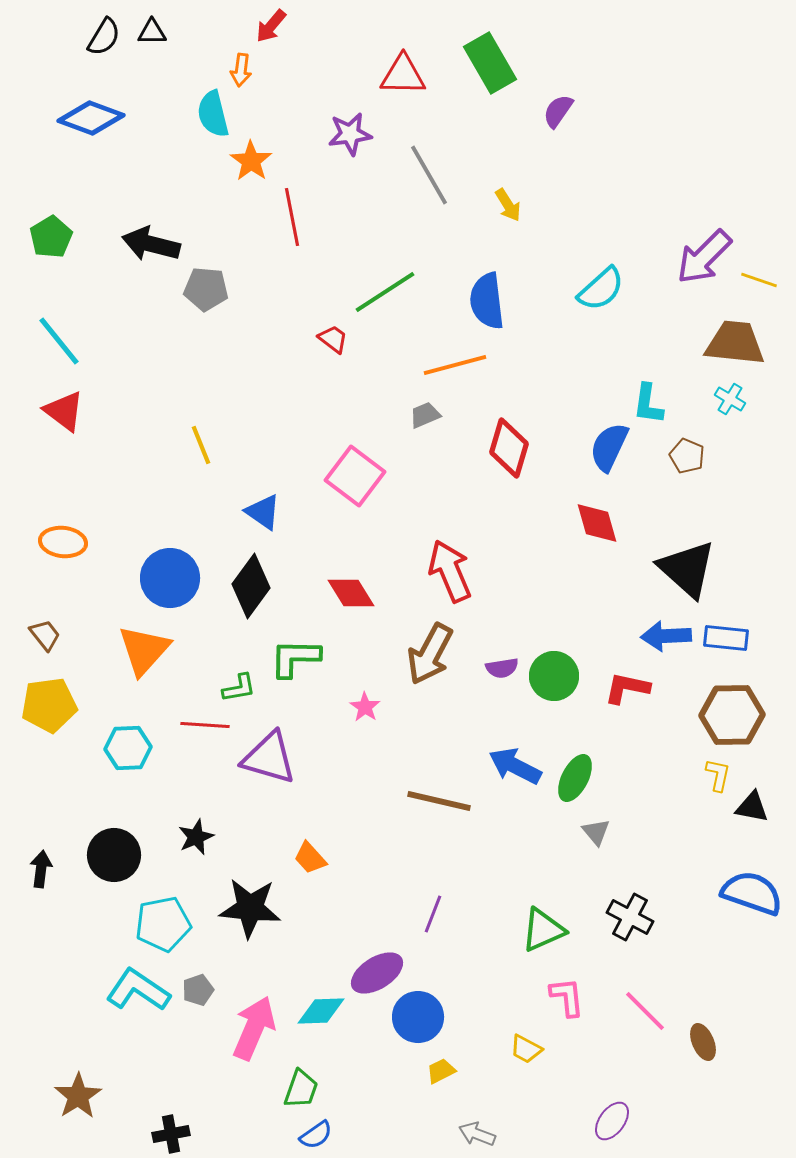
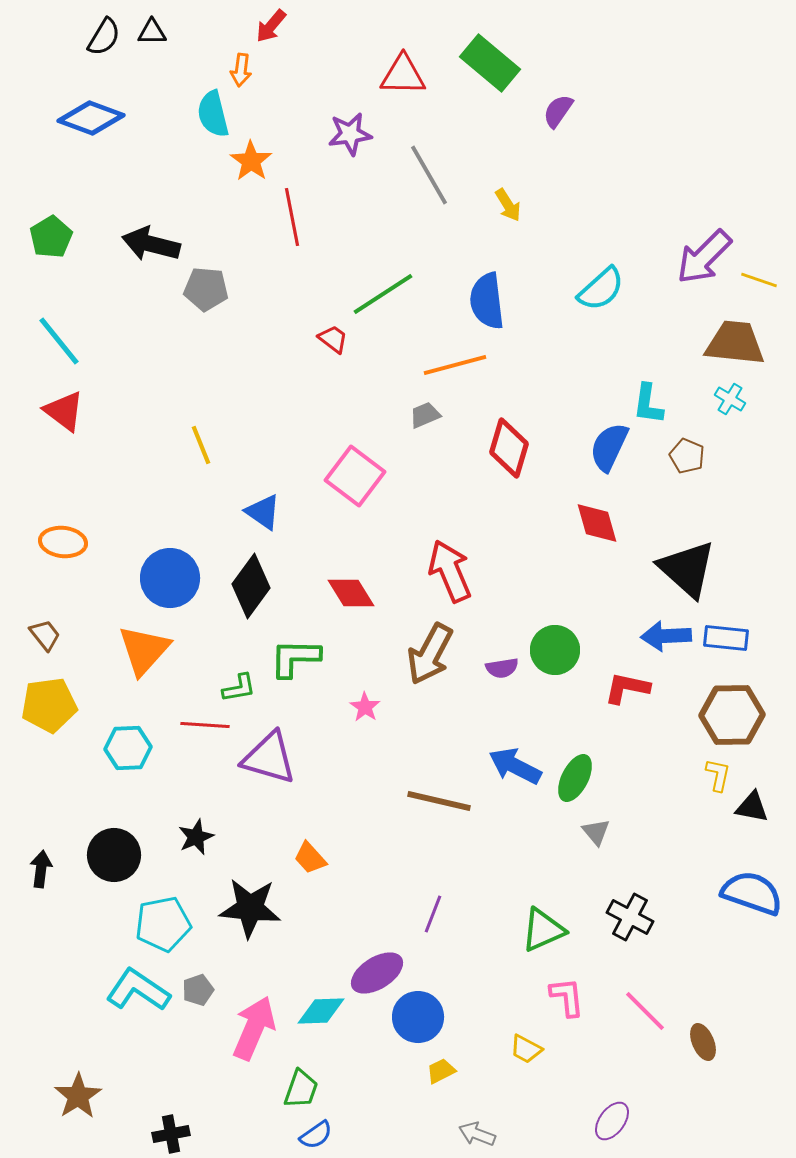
green rectangle at (490, 63): rotated 20 degrees counterclockwise
green line at (385, 292): moved 2 px left, 2 px down
green circle at (554, 676): moved 1 px right, 26 px up
